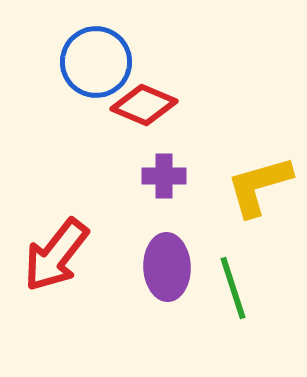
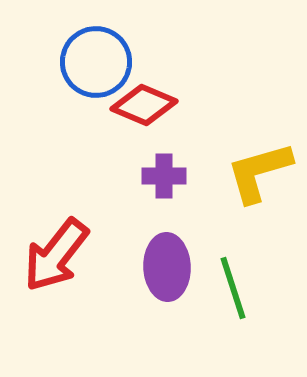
yellow L-shape: moved 14 px up
